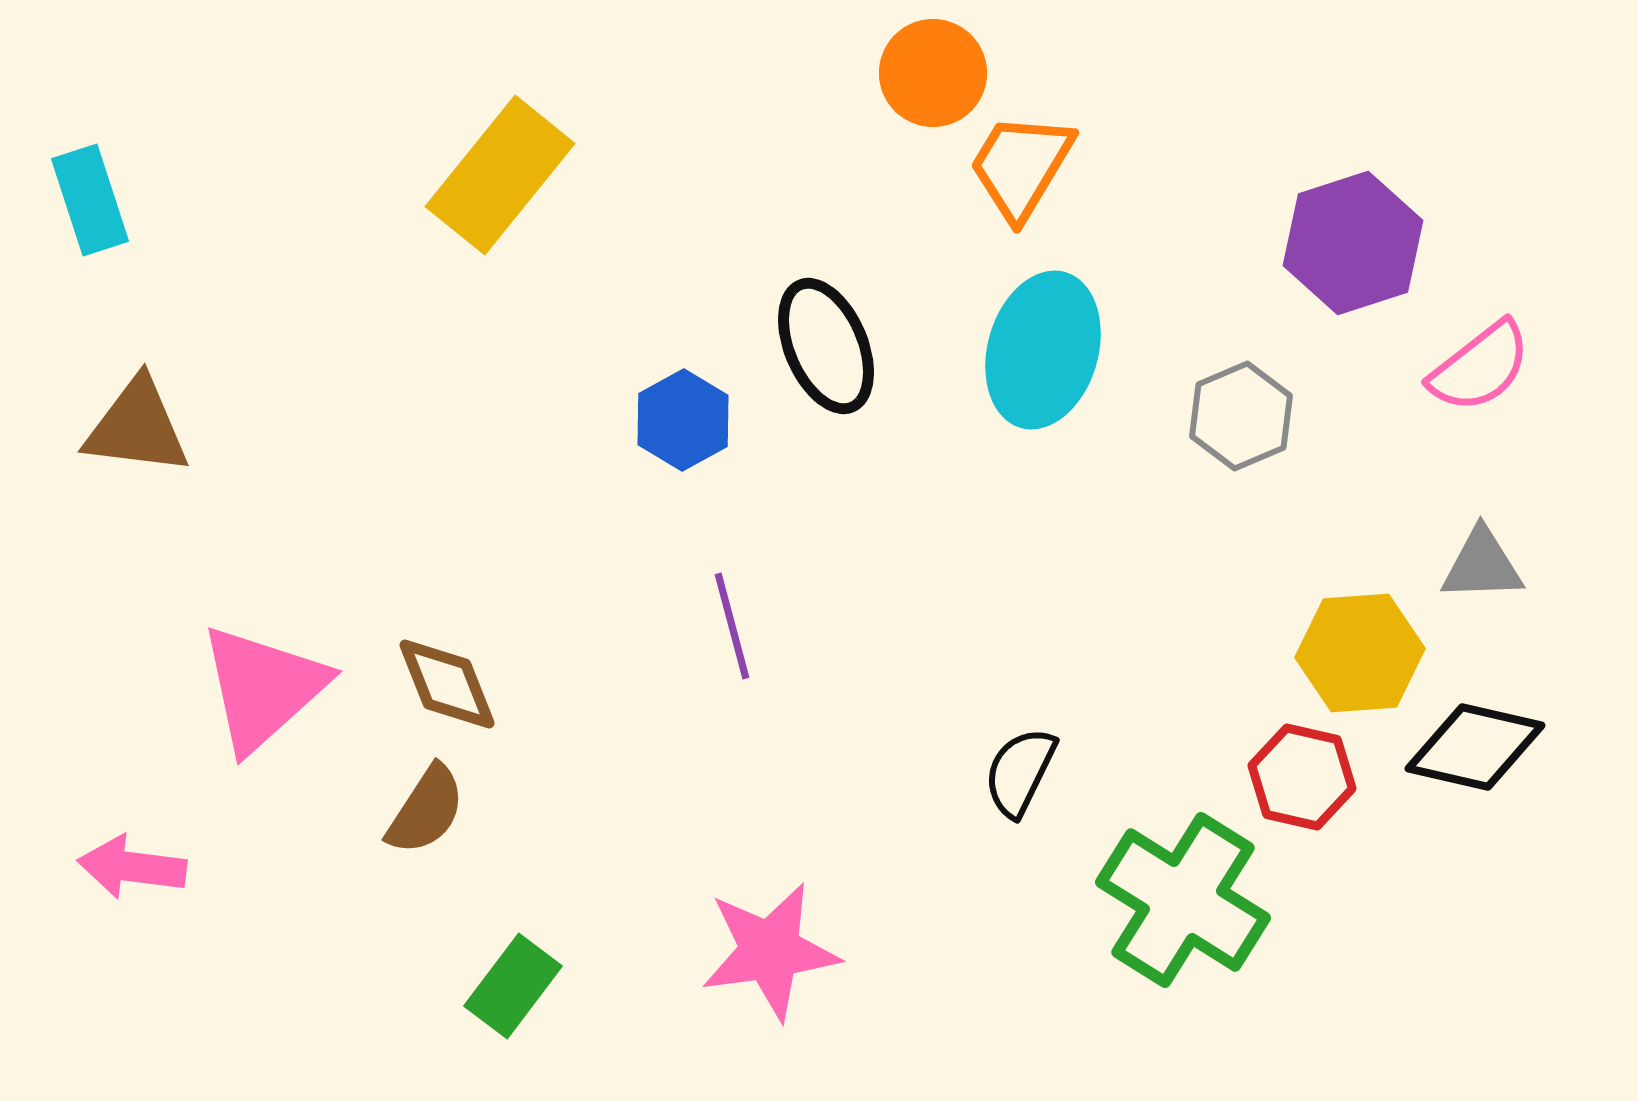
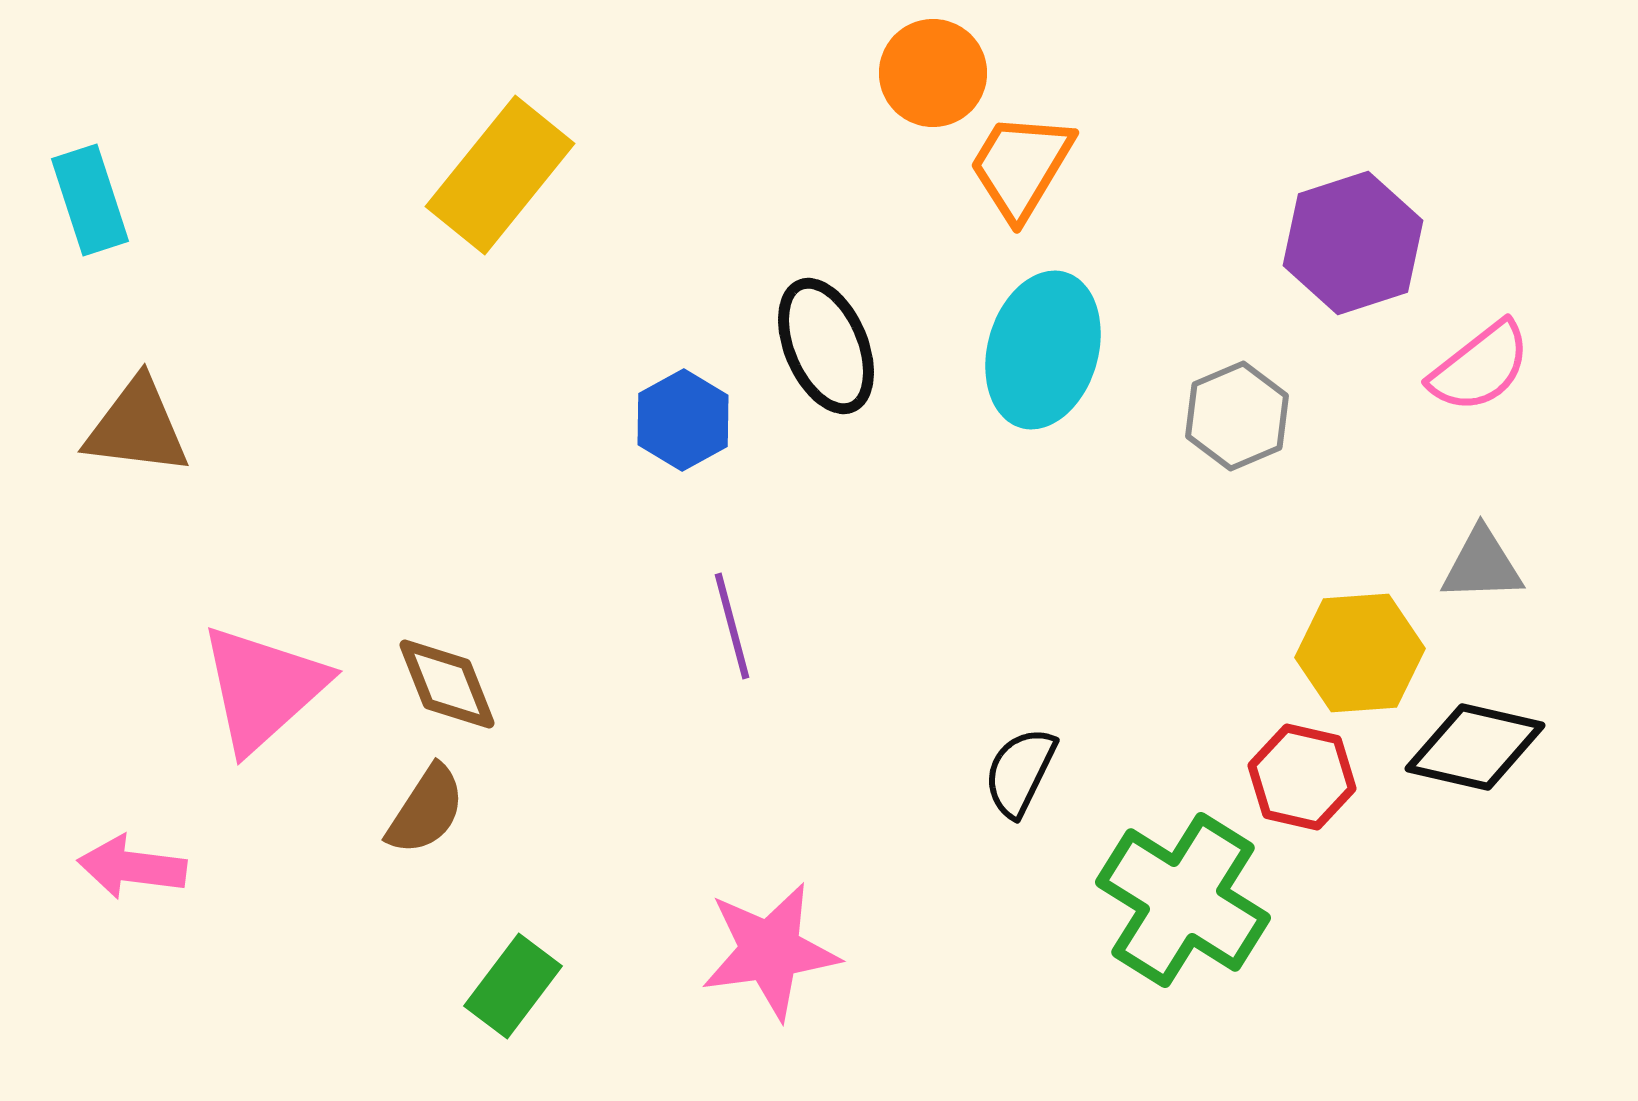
gray hexagon: moved 4 px left
